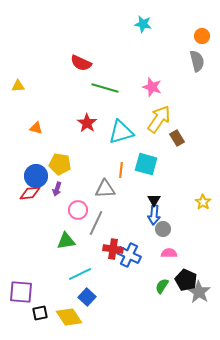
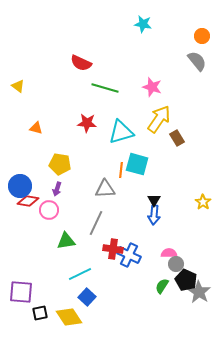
gray semicircle: rotated 25 degrees counterclockwise
yellow triangle: rotated 40 degrees clockwise
red star: rotated 30 degrees counterclockwise
cyan square: moved 9 px left
blue circle: moved 16 px left, 10 px down
red diamond: moved 2 px left, 8 px down; rotated 15 degrees clockwise
pink circle: moved 29 px left
gray circle: moved 13 px right, 35 px down
